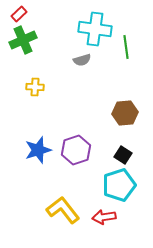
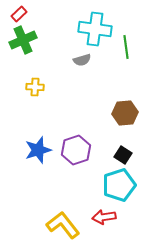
yellow L-shape: moved 15 px down
